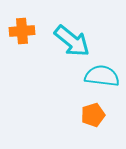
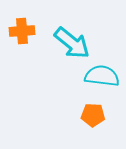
cyan arrow: moved 2 px down
orange pentagon: rotated 20 degrees clockwise
